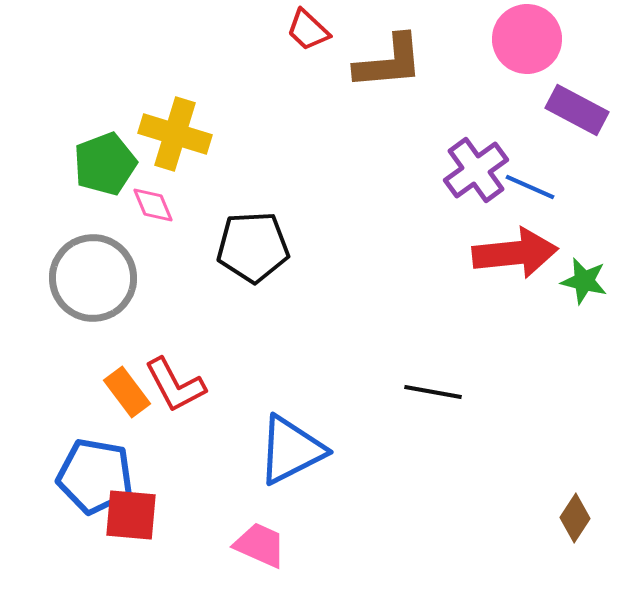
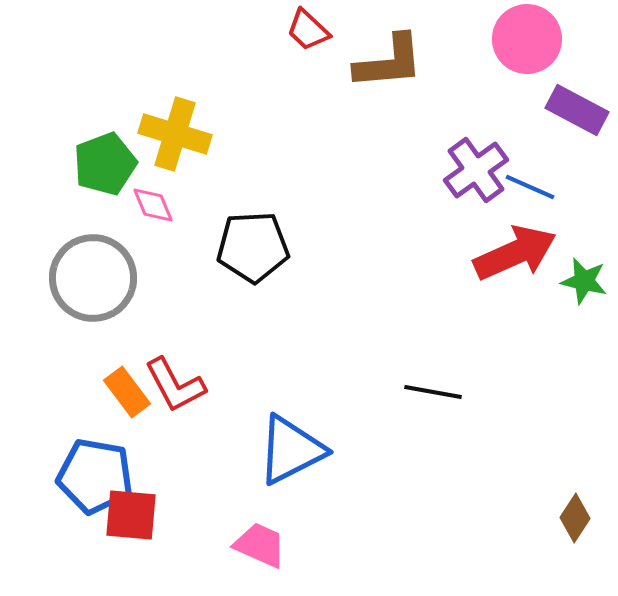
red arrow: rotated 18 degrees counterclockwise
